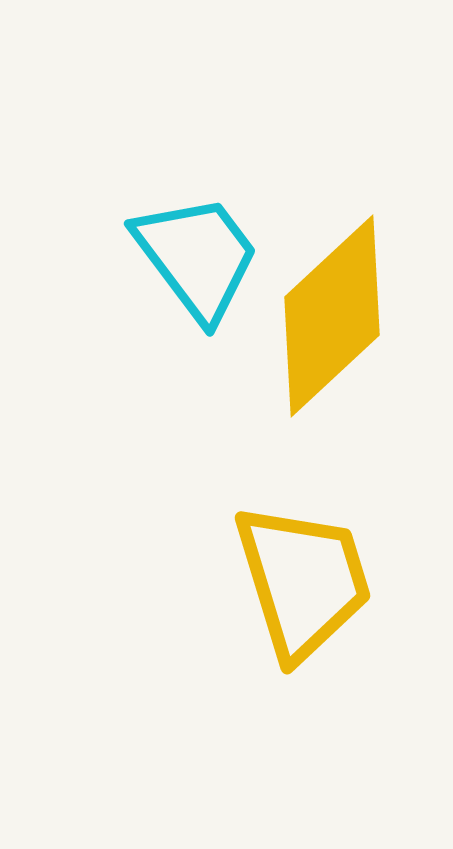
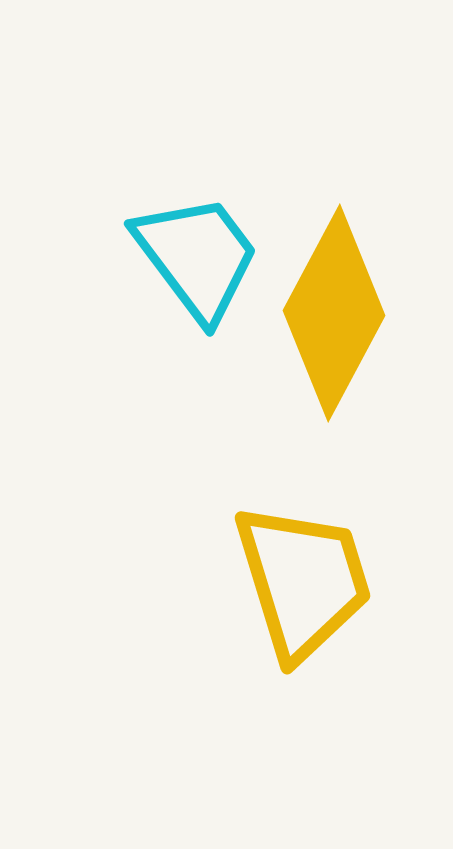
yellow diamond: moved 2 px right, 3 px up; rotated 19 degrees counterclockwise
